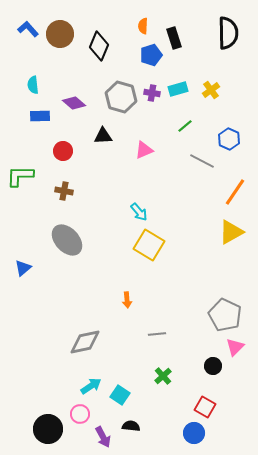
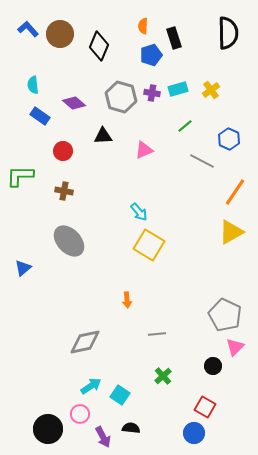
blue rectangle at (40, 116): rotated 36 degrees clockwise
gray ellipse at (67, 240): moved 2 px right, 1 px down
black semicircle at (131, 426): moved 2 px down
